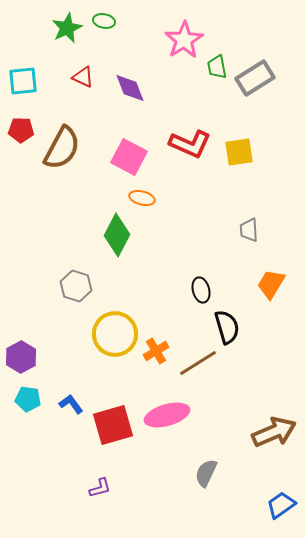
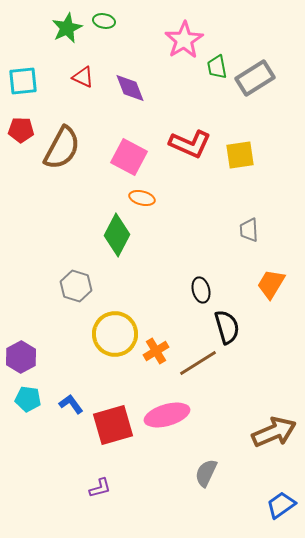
yellow square: moved 1 px right, 3 px down
